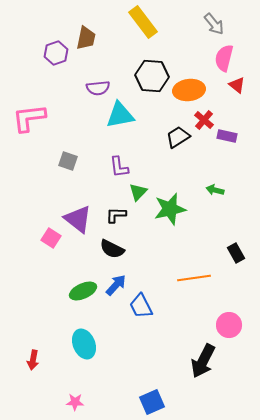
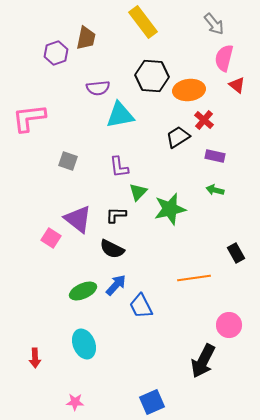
purple rectangle: moved 12 px left, 20 px down
red arrow: moved 2 px right, 2 px up; rotated 12 degrees counterclockwise
